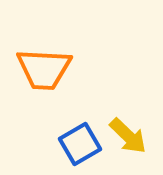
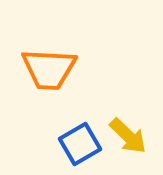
orange trapezoid: moved 5 px right
